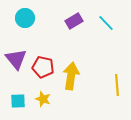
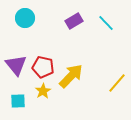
purple triangle: moved 6 px down
yellow arrow: rotated 36 degrees clockwise
yellow line: moved 2 px up; rotated 45 degrees clockwise
yellow star: moved 8 px up; rotated 21 degrees clockwise
